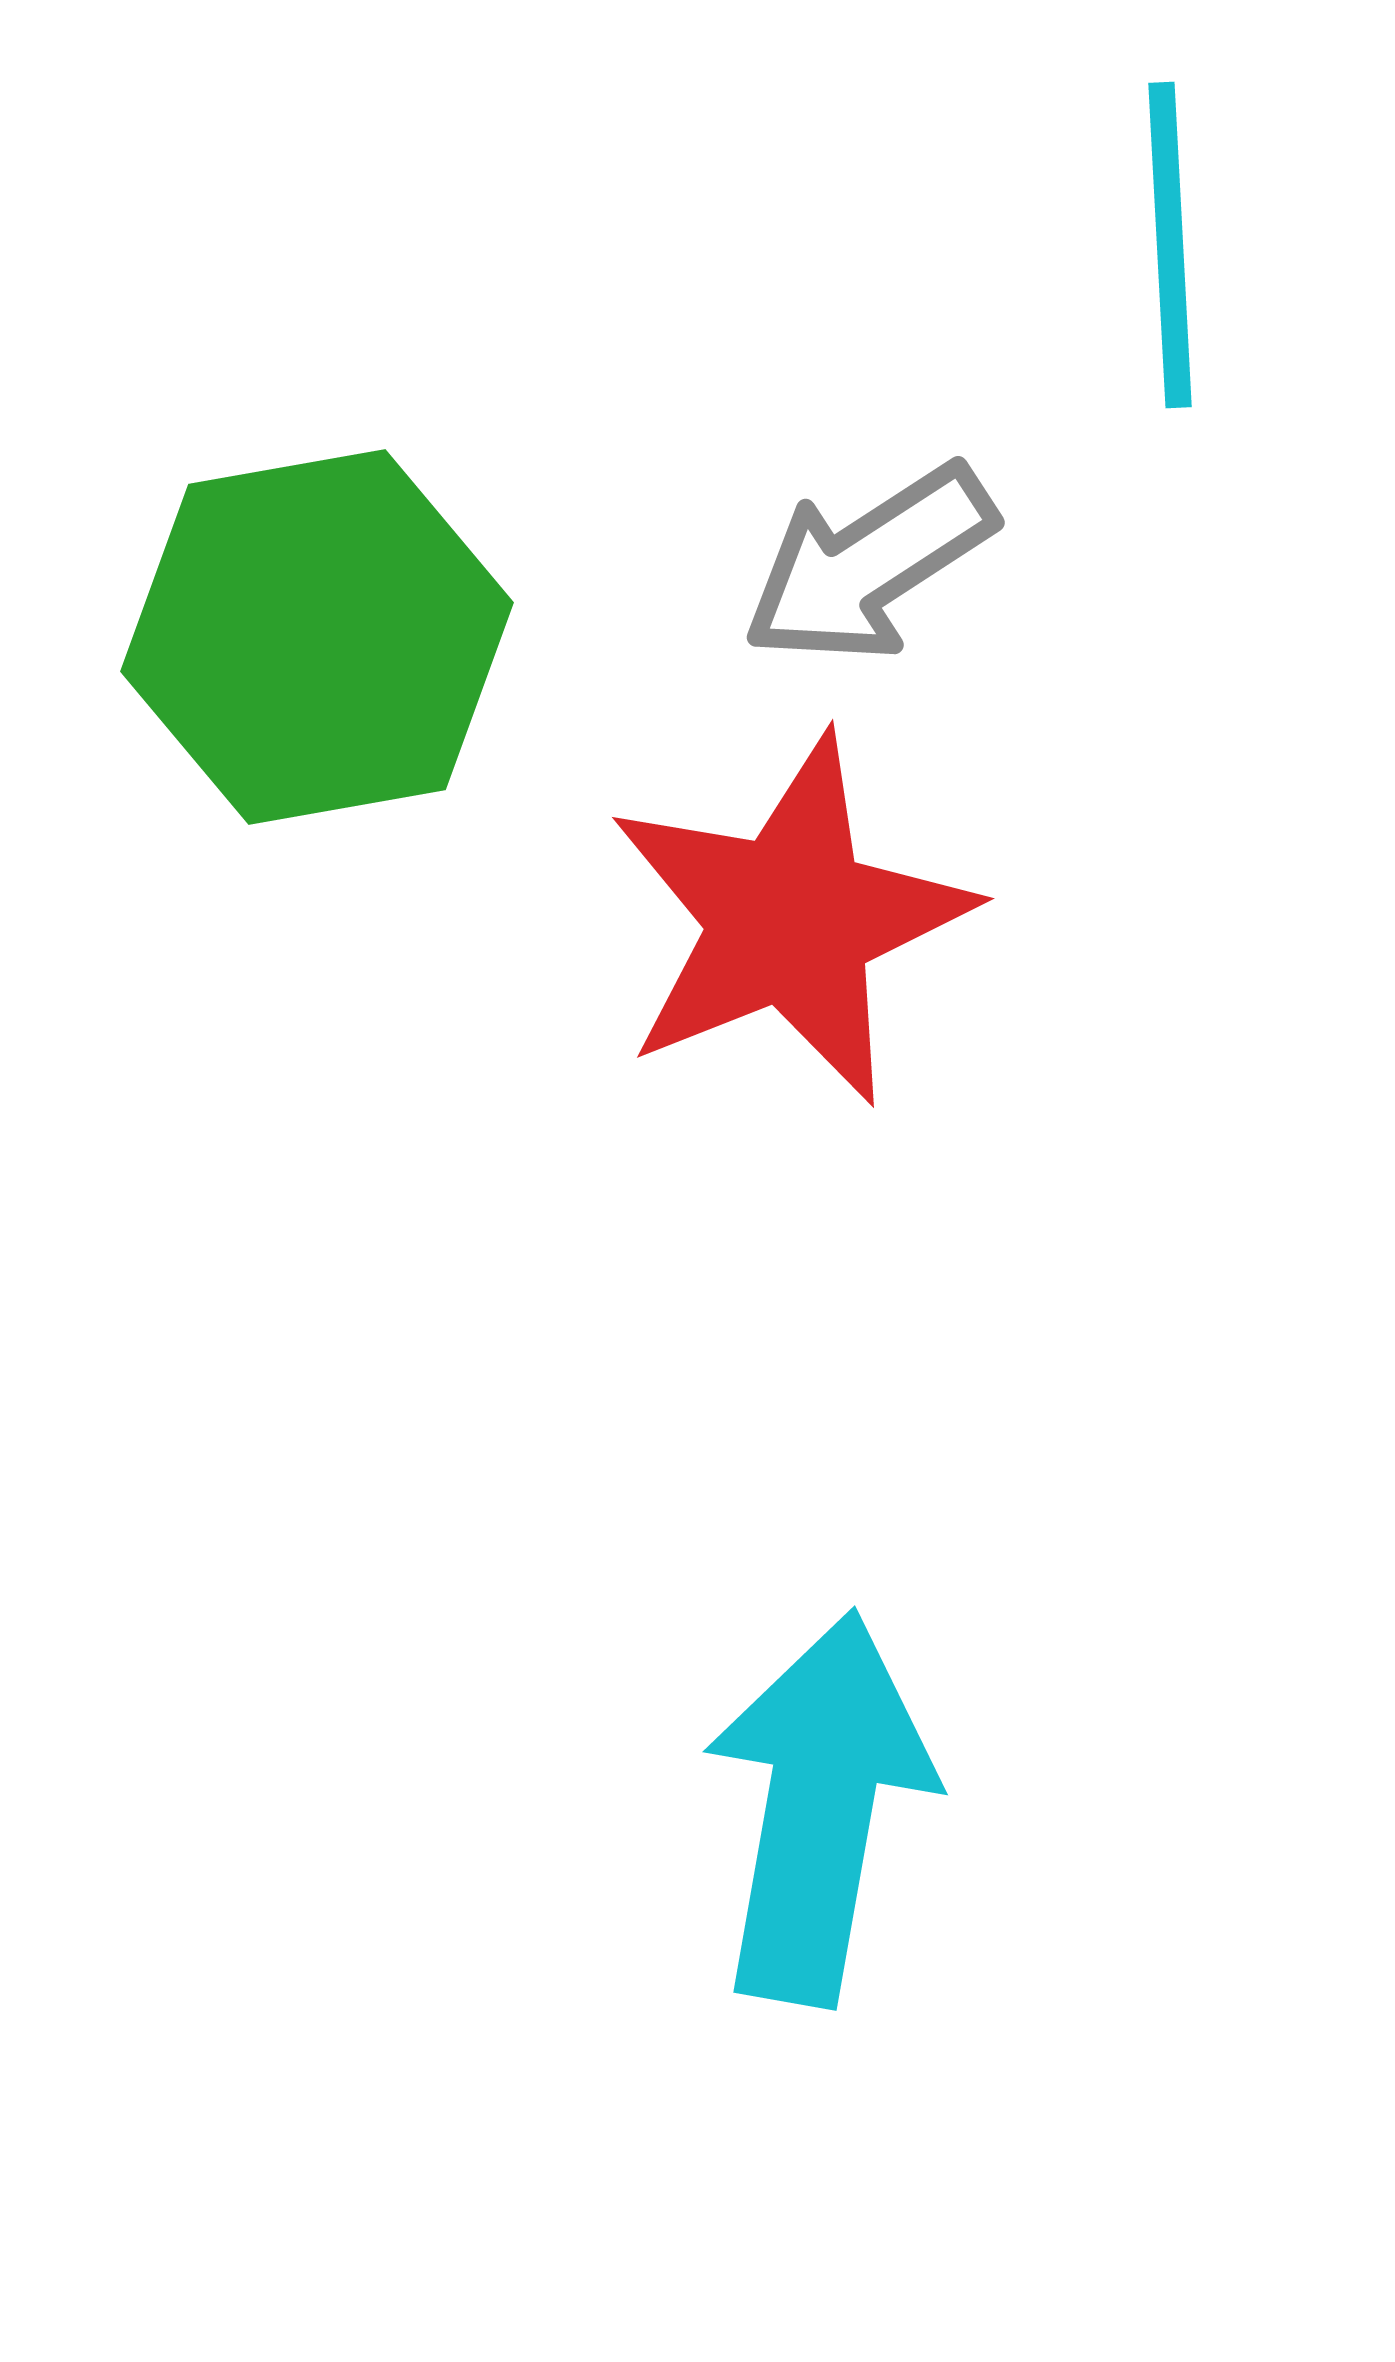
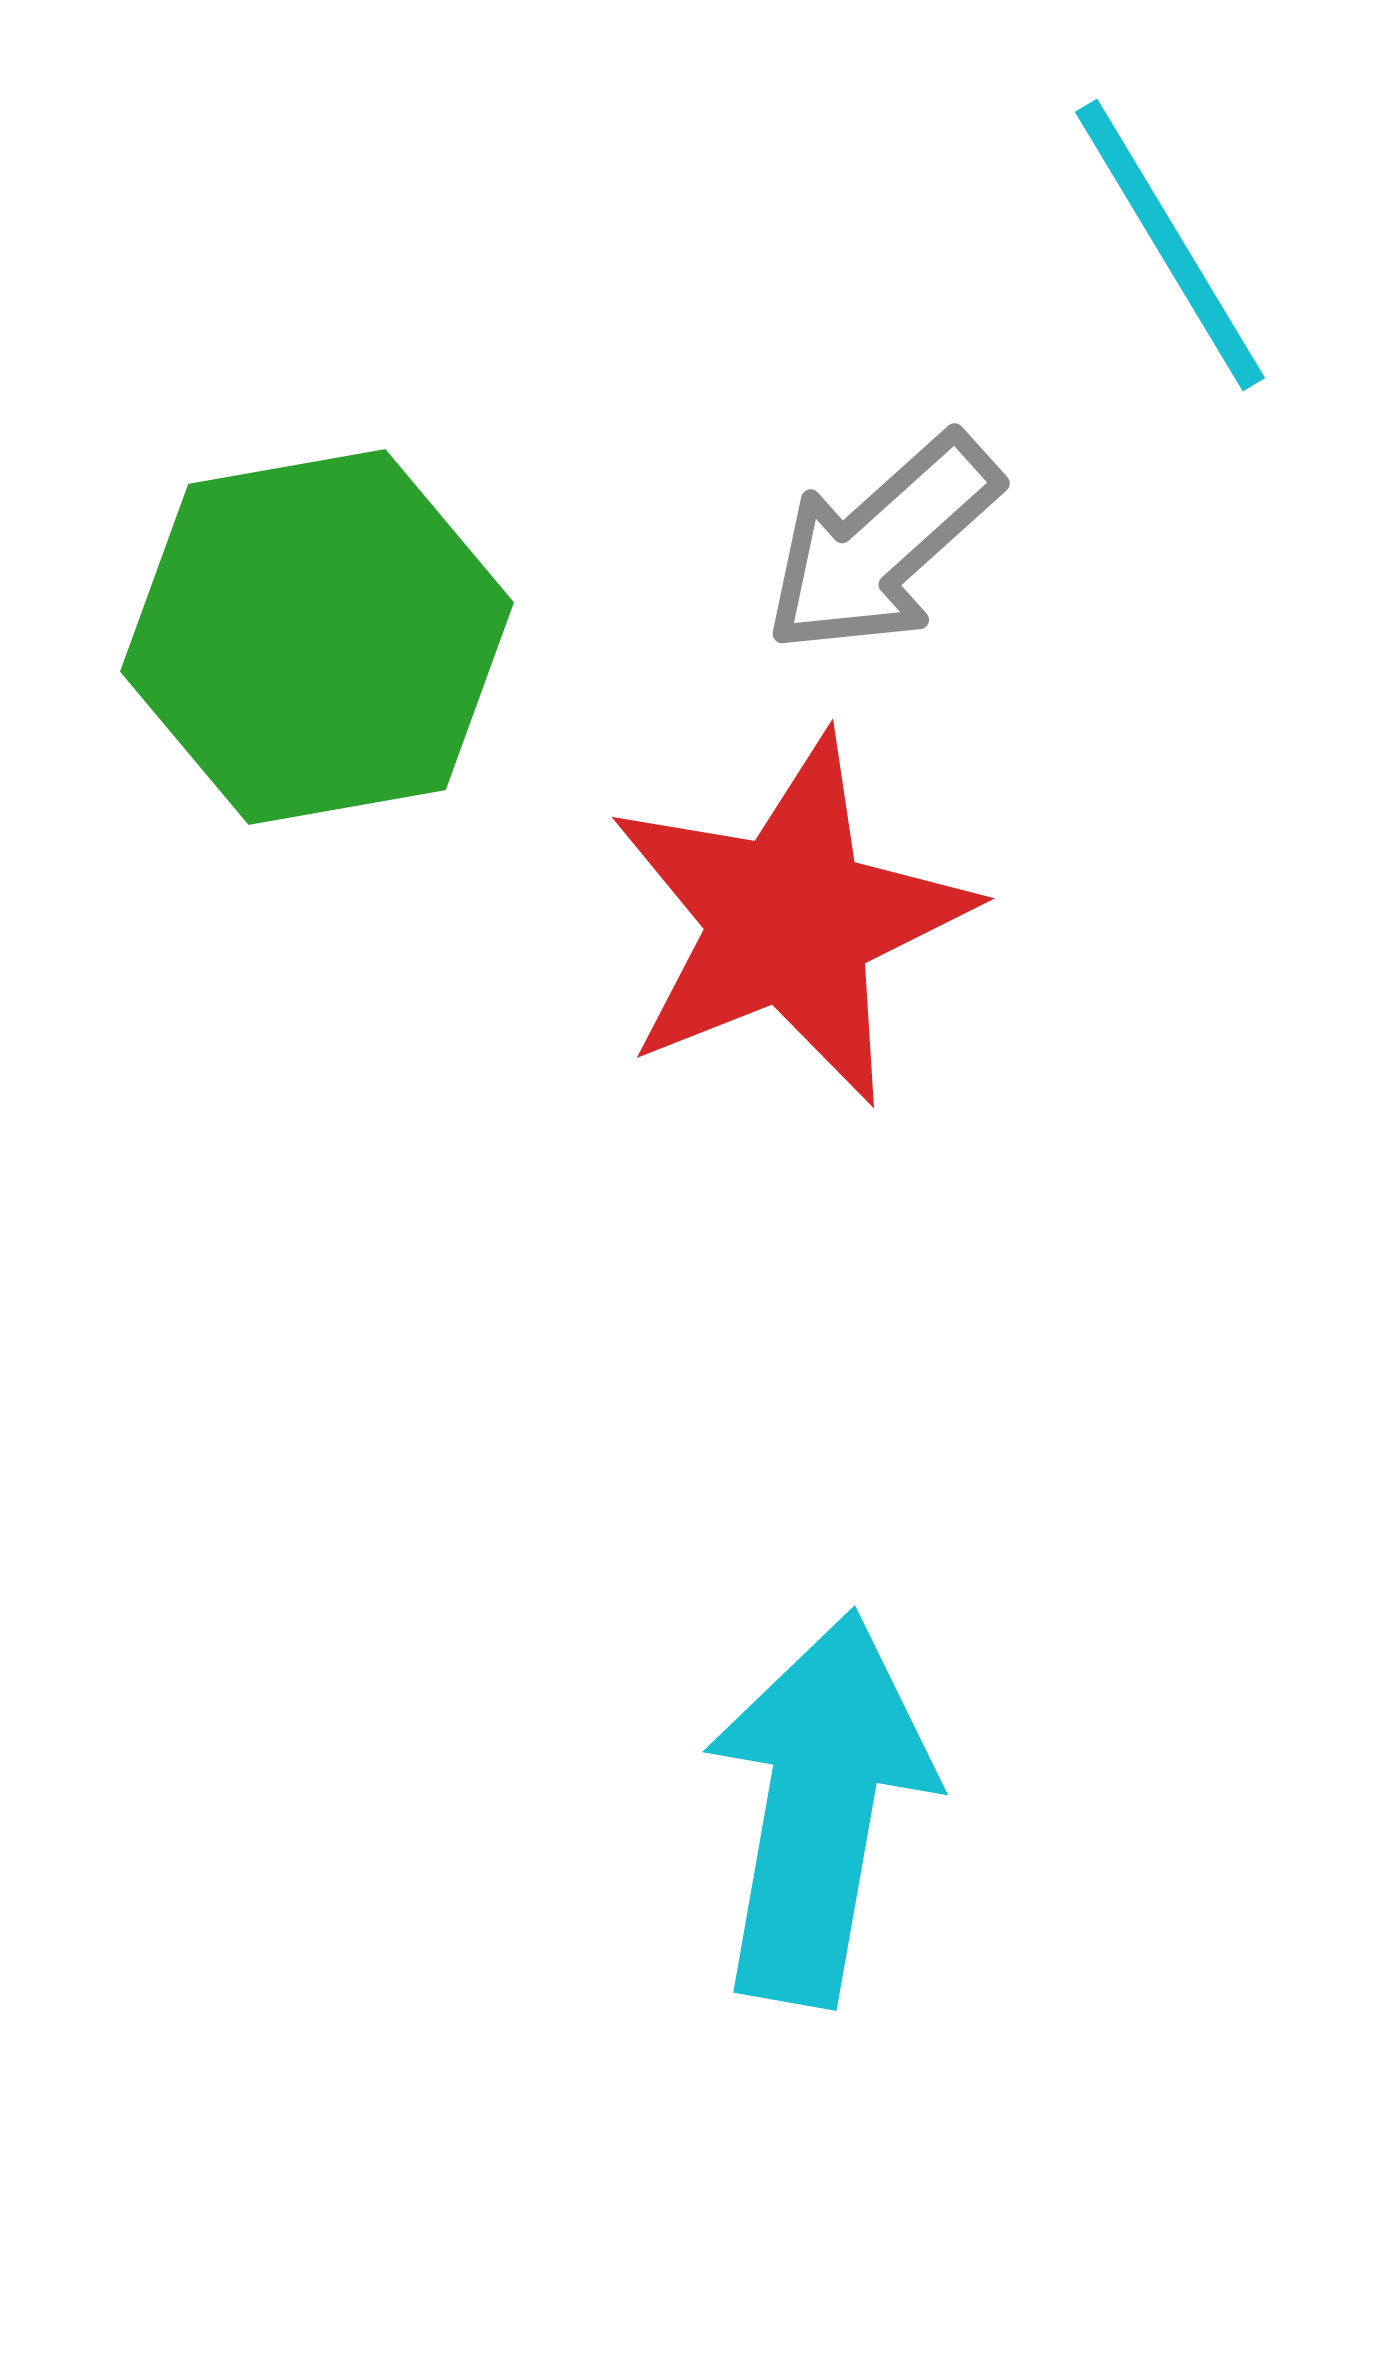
cyan line: rotated 28 degrees counterclockwise
gray arrow: moved 13 px right, 20 px up; rotated 9 degrees counterclockwise
